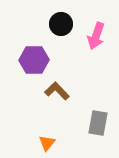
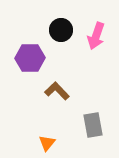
black circle: moved 6 px down
purple hexagon: moved 4 px left, 2 px up
gray rectangle: moved 5 px left, 2 px down; rotated 20 degrees counterclockwise
